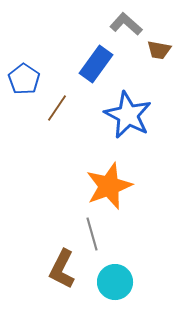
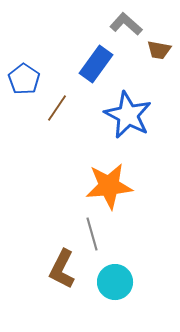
orange star: rotated 15 degrees clockwise
